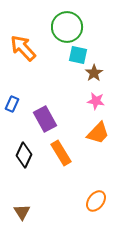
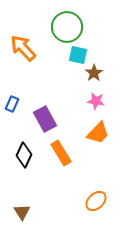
orange ellipse: rotated 10 degrees clockwise
